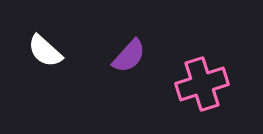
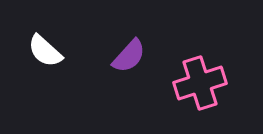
pink cross: moved 2 px left, 1 px up
